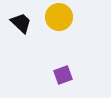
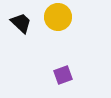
yellow circle: moved 1 px left
